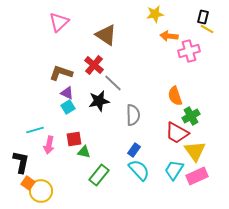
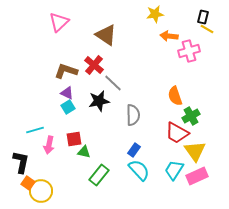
brown L-shape: moved 5 px right, 2 px up
